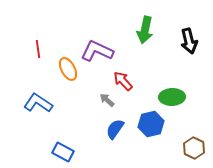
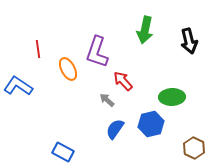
purple L-shape: moved 1 px down; rotated 96 degrees counterclockwise
blue L-shape: moved 20 px left, 17 px up
